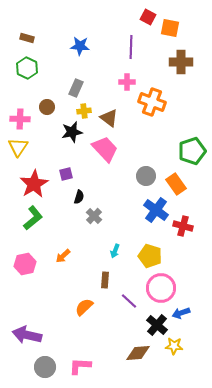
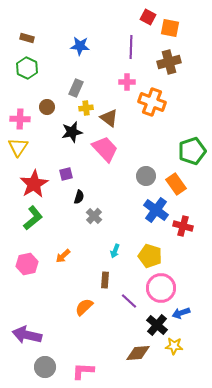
brown cross at (181, 62): moved 12 px left; rotated 15 degrees counterclockwise
yellow cross at (84, 111): moved 2 px right, 3 px up
pink hexagon at (25, 264): moved 2 px right
pink L-shape at (80, 366): moved 3 px right, 5 px down
